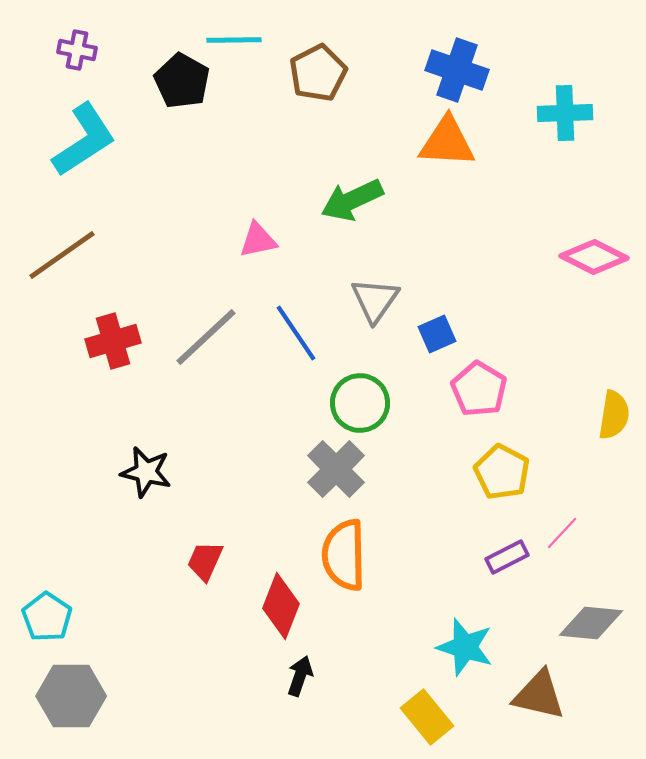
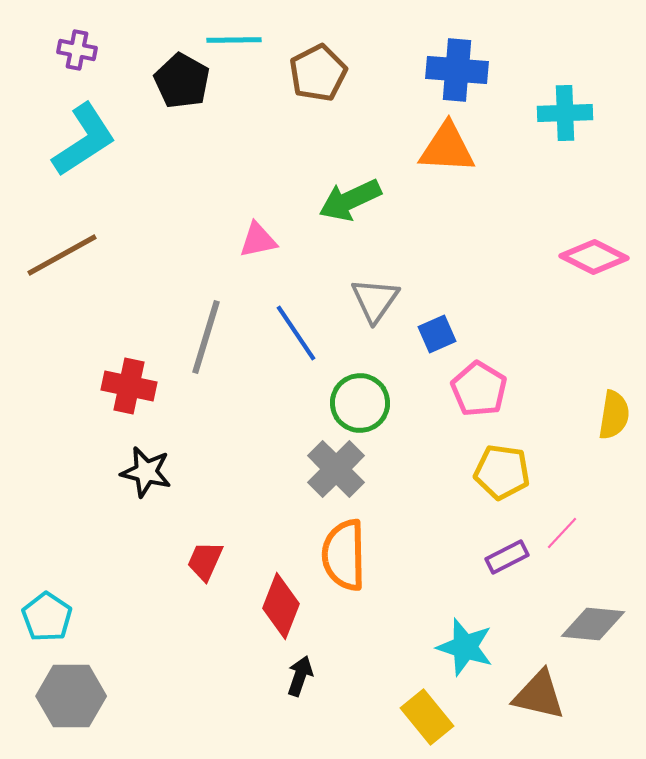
blue cross: rotated 14 degrees counterclockwise
orange triangle: moved 6 px down
green arrow: moved 2 px left
brown line: rotated 6 degrees clockwise
gray line: rotated 30 degrees counterclockwise
red cross: moved 16 px right, 45 px down; rotated 28 degrees clockwise
yellow pentagon: rotated 20 degrees counterclockwise
gray diamond: moved 2 px right, 1 px down
